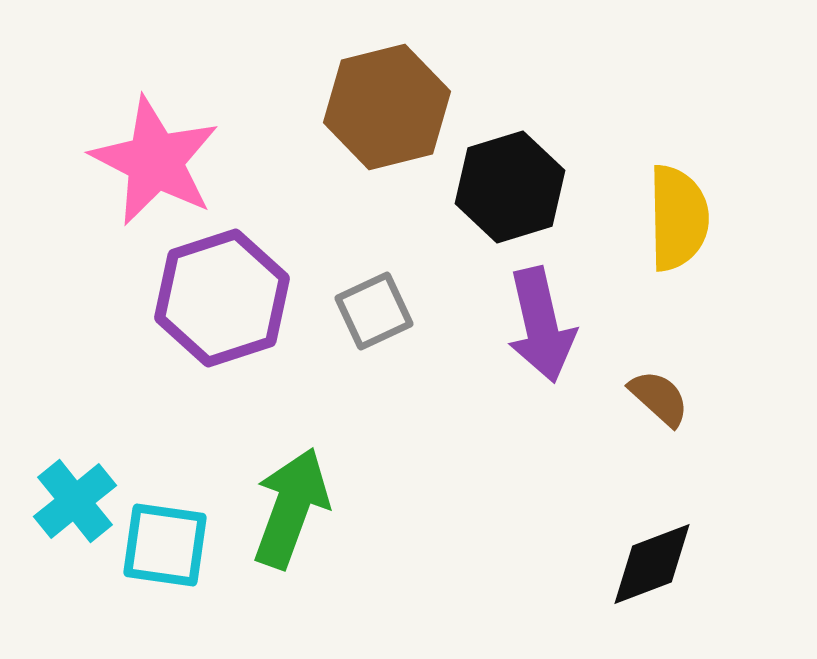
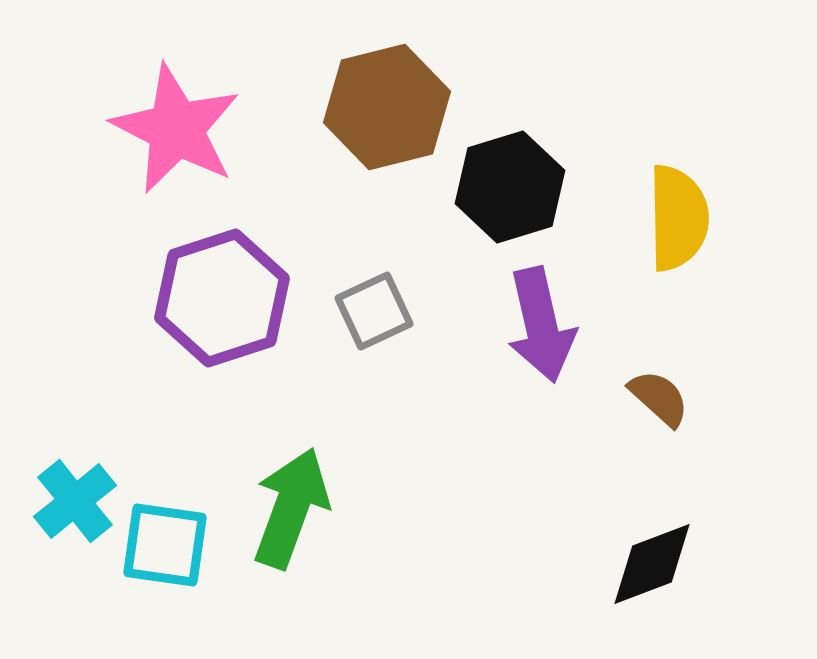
pink star: moved 21 px right, 32 px up
